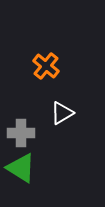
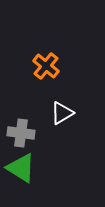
gray cross: rotated 8 degrees clockwise
